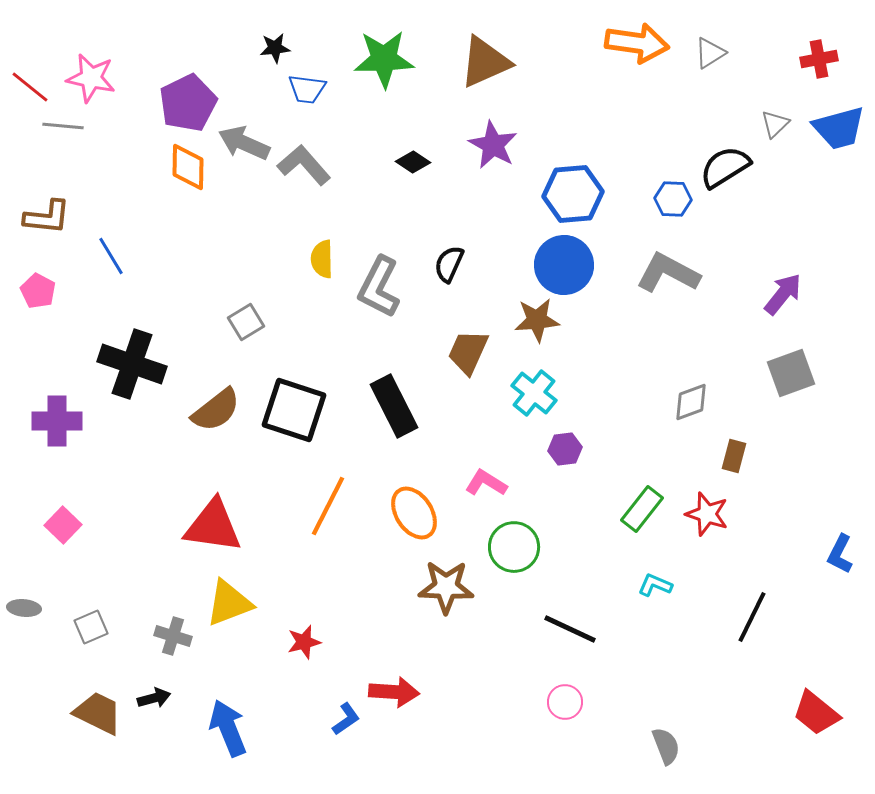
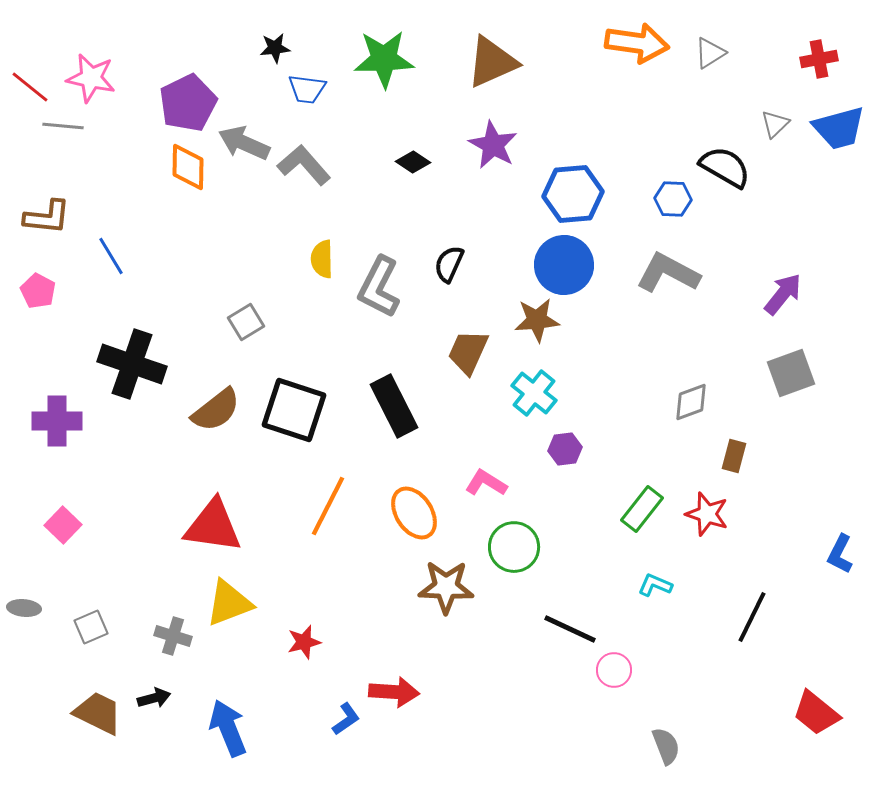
brown triangle at (485, 62): moved 7 px right
black semicircle at (725, 167): rotated 62 degrees clockwise
pink circle at (565, 702): moved 49 px right, 32 px up
